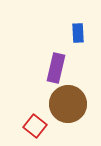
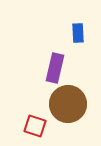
purple rectangle: moved 1 px left
red square: rotated 20 degrees counterclockwise
